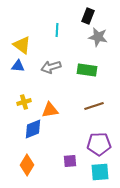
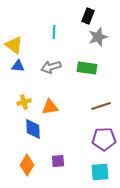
cyan line: moved 3 px left, 2 px down
gray star: rotated 30 degrees counterclockwise
yellow triangle: moved 8 px left
green rectangle: moved 2 px up
brown line: moved 7 px right
orange triangle: moved 3 px up
blue diamond: rotated 70 degrees counterclockwise
purple pentagon: moved 5 px right, 5 px up
purple square: moved 12 px left
